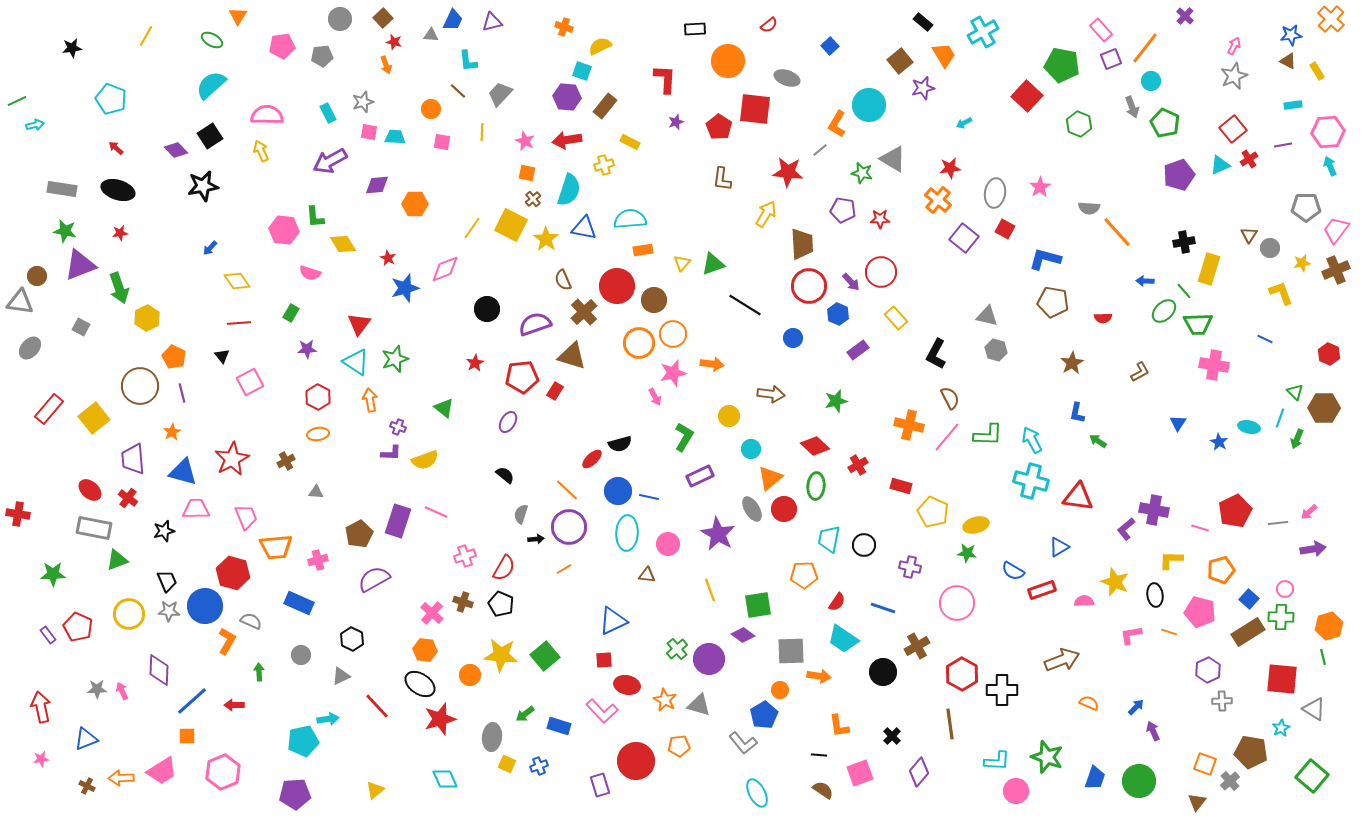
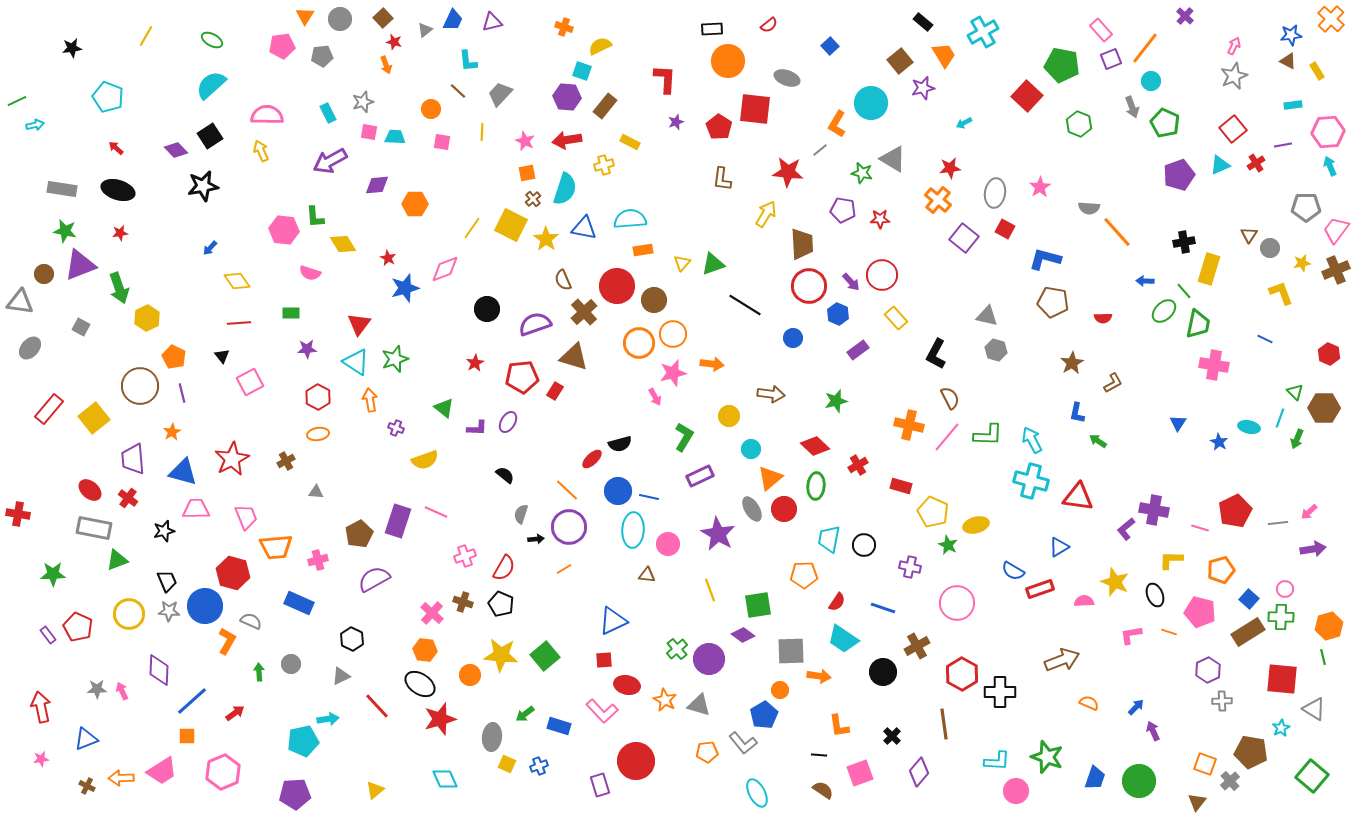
orange triangle at (238, 16): moved 67 px right
black rectangle at (695, 29): moved 17 px right
gray triangle at (431, 35): moved 6 px left, 5 px up; rotated 42 degrees counterclockwise
cyan pentagon at (111, 99): moved 3 px left, 2 px up
cyan circle at (869, 105): moved 2 px right, 2 px up
red cross at (1249, 159): moved 7 px right, 4 px down
orange square at (527, 173): rotated 24 degrees counterclockwise
cyan semicircle at (569, 190): moved 4 px left, 1 px up
red circle at (881, 272): moved 1 px right, 3 px down
brown circle at (37, 276): moved 7 px right, 2 px up
green rectangle at (291, 313): rotated 60 degrees clockwise
green trapezoid at (1198, 324): rotated 76 degrees counterclockwise
brown triangle at (572, 356): moved 2 px right, 1 px down
brown L-shape at (1140, 372): moved 27 px left, 11 px down
purple cross at (398, 427): moved 2 px left, 1 px down
purple L-shape at (391, 453): moved 86 px right, 25 px up
cyan ellipse at (627, 533): moved 6 px right, 3 px up
green star at (967, 553): moved 19 px left, 8 px up; rotated 18 degrees clockwise
red rectangle at (1042, 590): moved 2 px left, 1 px up
black ellipse at (1155, 595): rotated 15 degrees counterclockwise
gray circle at (301, 655): moved 10 px left, 9 px down
black cross at (1002, 690): moved 2 px left, 2 px down
red arrow at (234, 705): moved 1 px right, 8 px down; rotated 144 degrees clockwise
brown line at (950, 724): moved 6 px left
orange pentagon at (679, 746): moved 28 px right, 6 px down
